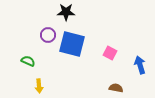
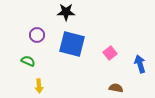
purple circle: moved 11 px left
pink square: rotated 24 degrees clockwise
blue arrow: moved 1 px up
